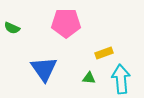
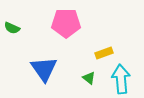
green triangle: rotated 32 degrees clockwise
